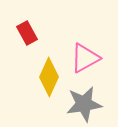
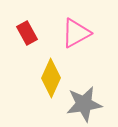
pink triangle: moved 9 px left, 25 px up
yellow diamond: moved 2 px right, 1 px down
